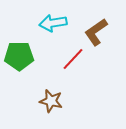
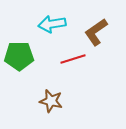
cyan arrow: moved 1 px left, 1 px down
red line: rotated 30 degrees clockwise
